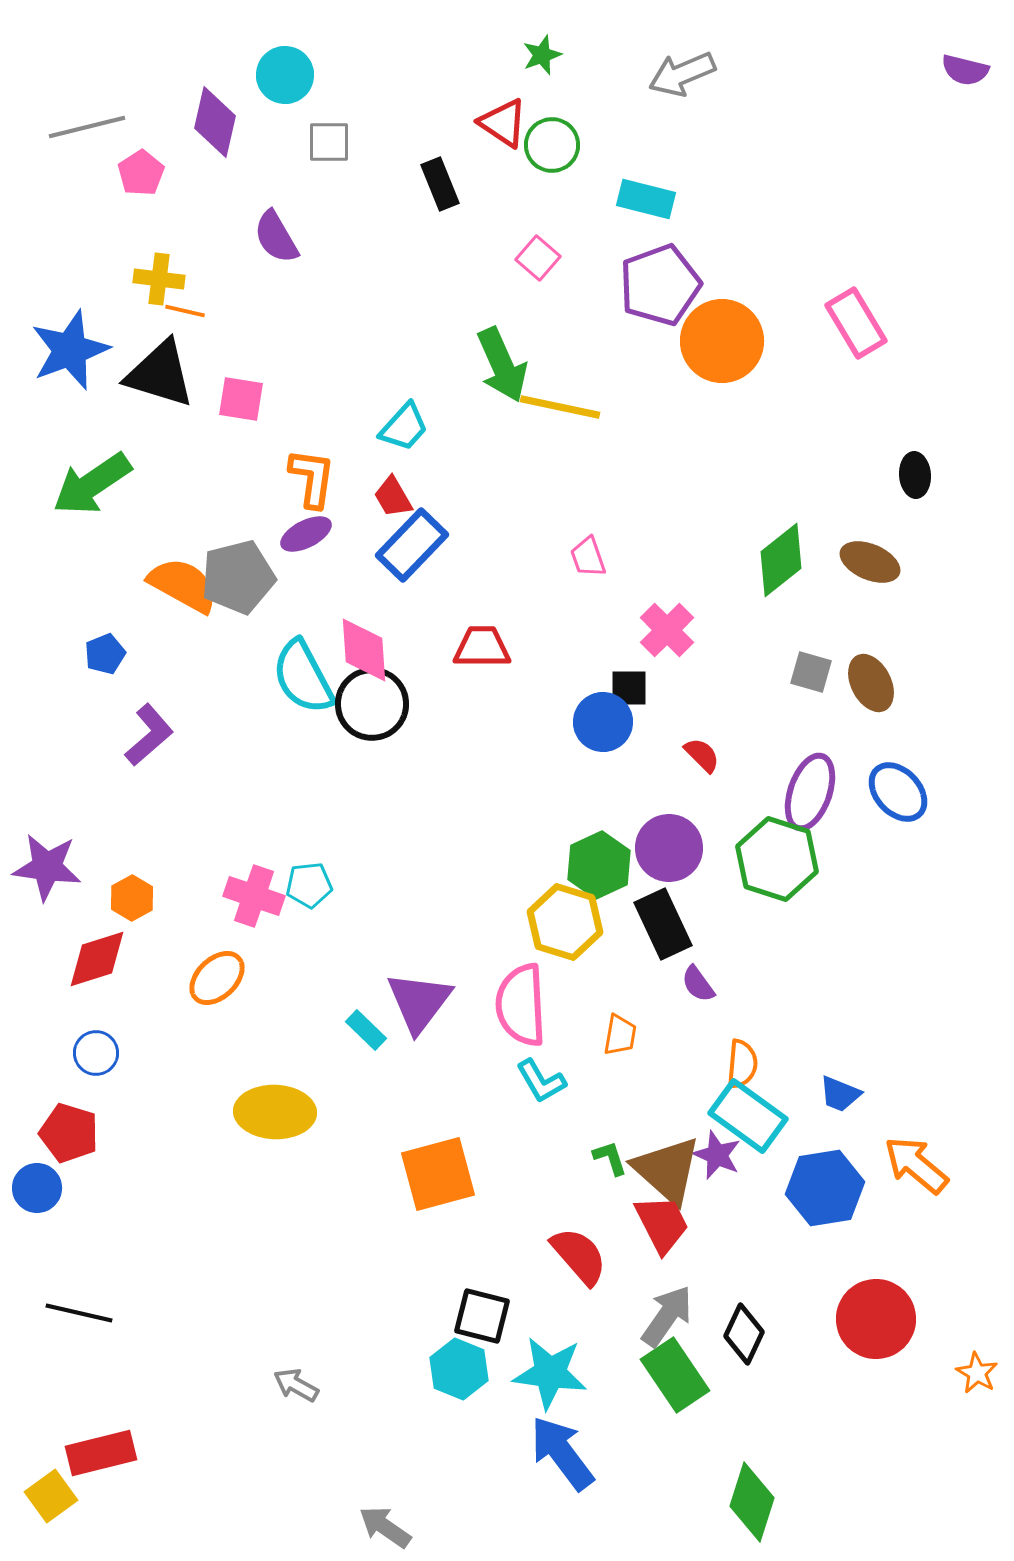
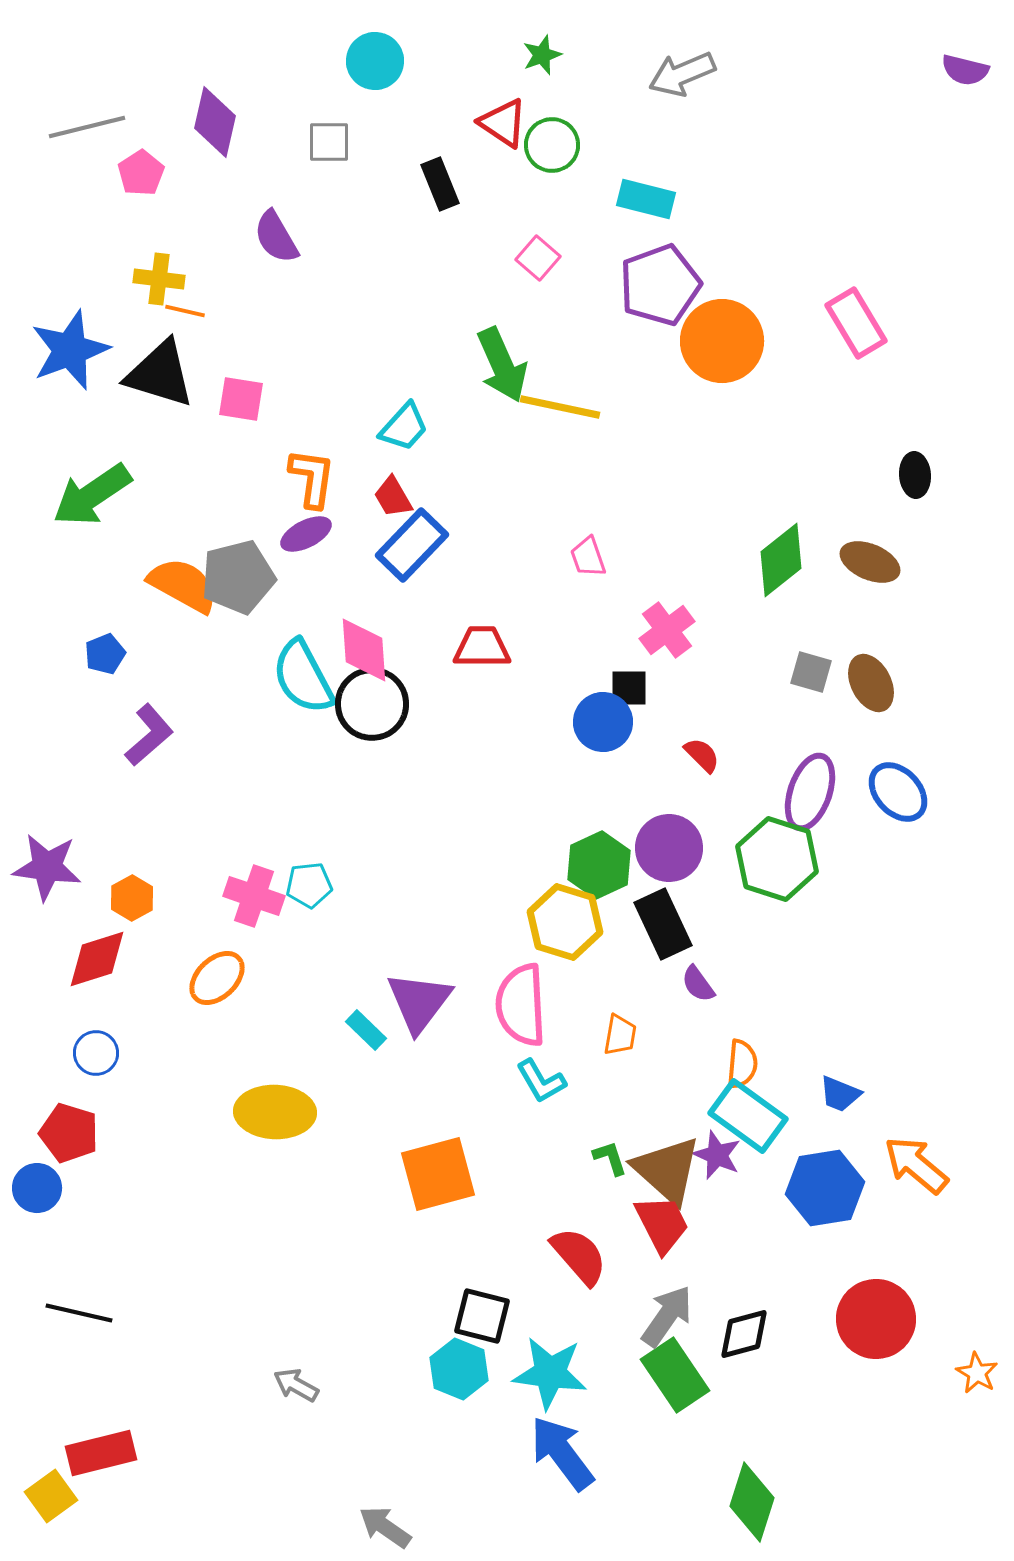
cyan circle at (285, 75): moved 90 px right, 14 px up
green arrow at (92, 484): moved 11 px down
pink cross at (667, 630): rotated 8 degrees clockwise
black diamond at (744, 1334): rotated 50 degrees clockwise
